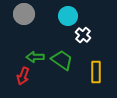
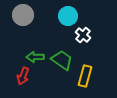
gray circle: moved 1 px left, 1 px down
yellow rectangle: moved 11 px left, 4 px down; rotated 15 degrees clockwise
